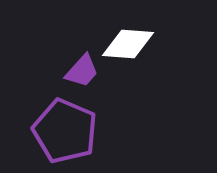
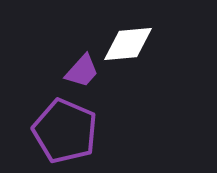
white diamond: rotated 10 degrees counterclockwise
